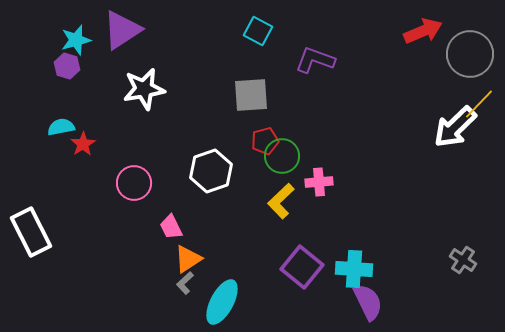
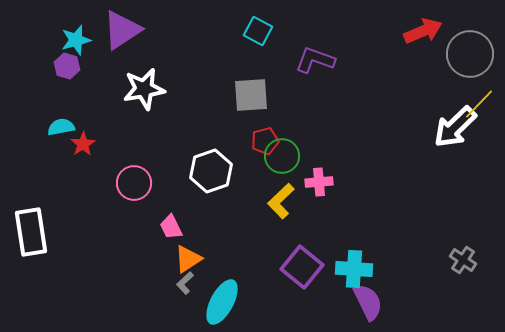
white rectangle: rotated 18 degrees clockwise
